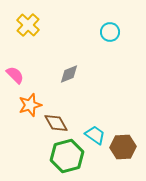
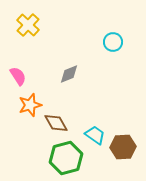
cyan circle: moved 3 px right, 10 px down
pink semicircle: moved 3 px right, 1 px down; rotated 12 degrees clockwise
green hexagon: moved 1 px left, 2 px down
